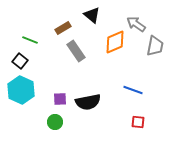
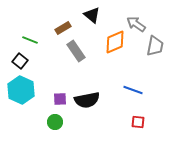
black semicircle: moved 1 px left, 2 px up
